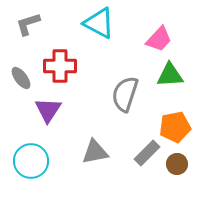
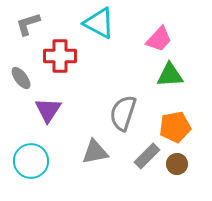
red cross: moved 10 px up
gray semicircle: moved 2 px left, 19 px down
gray rectangle: moved 3 px down
